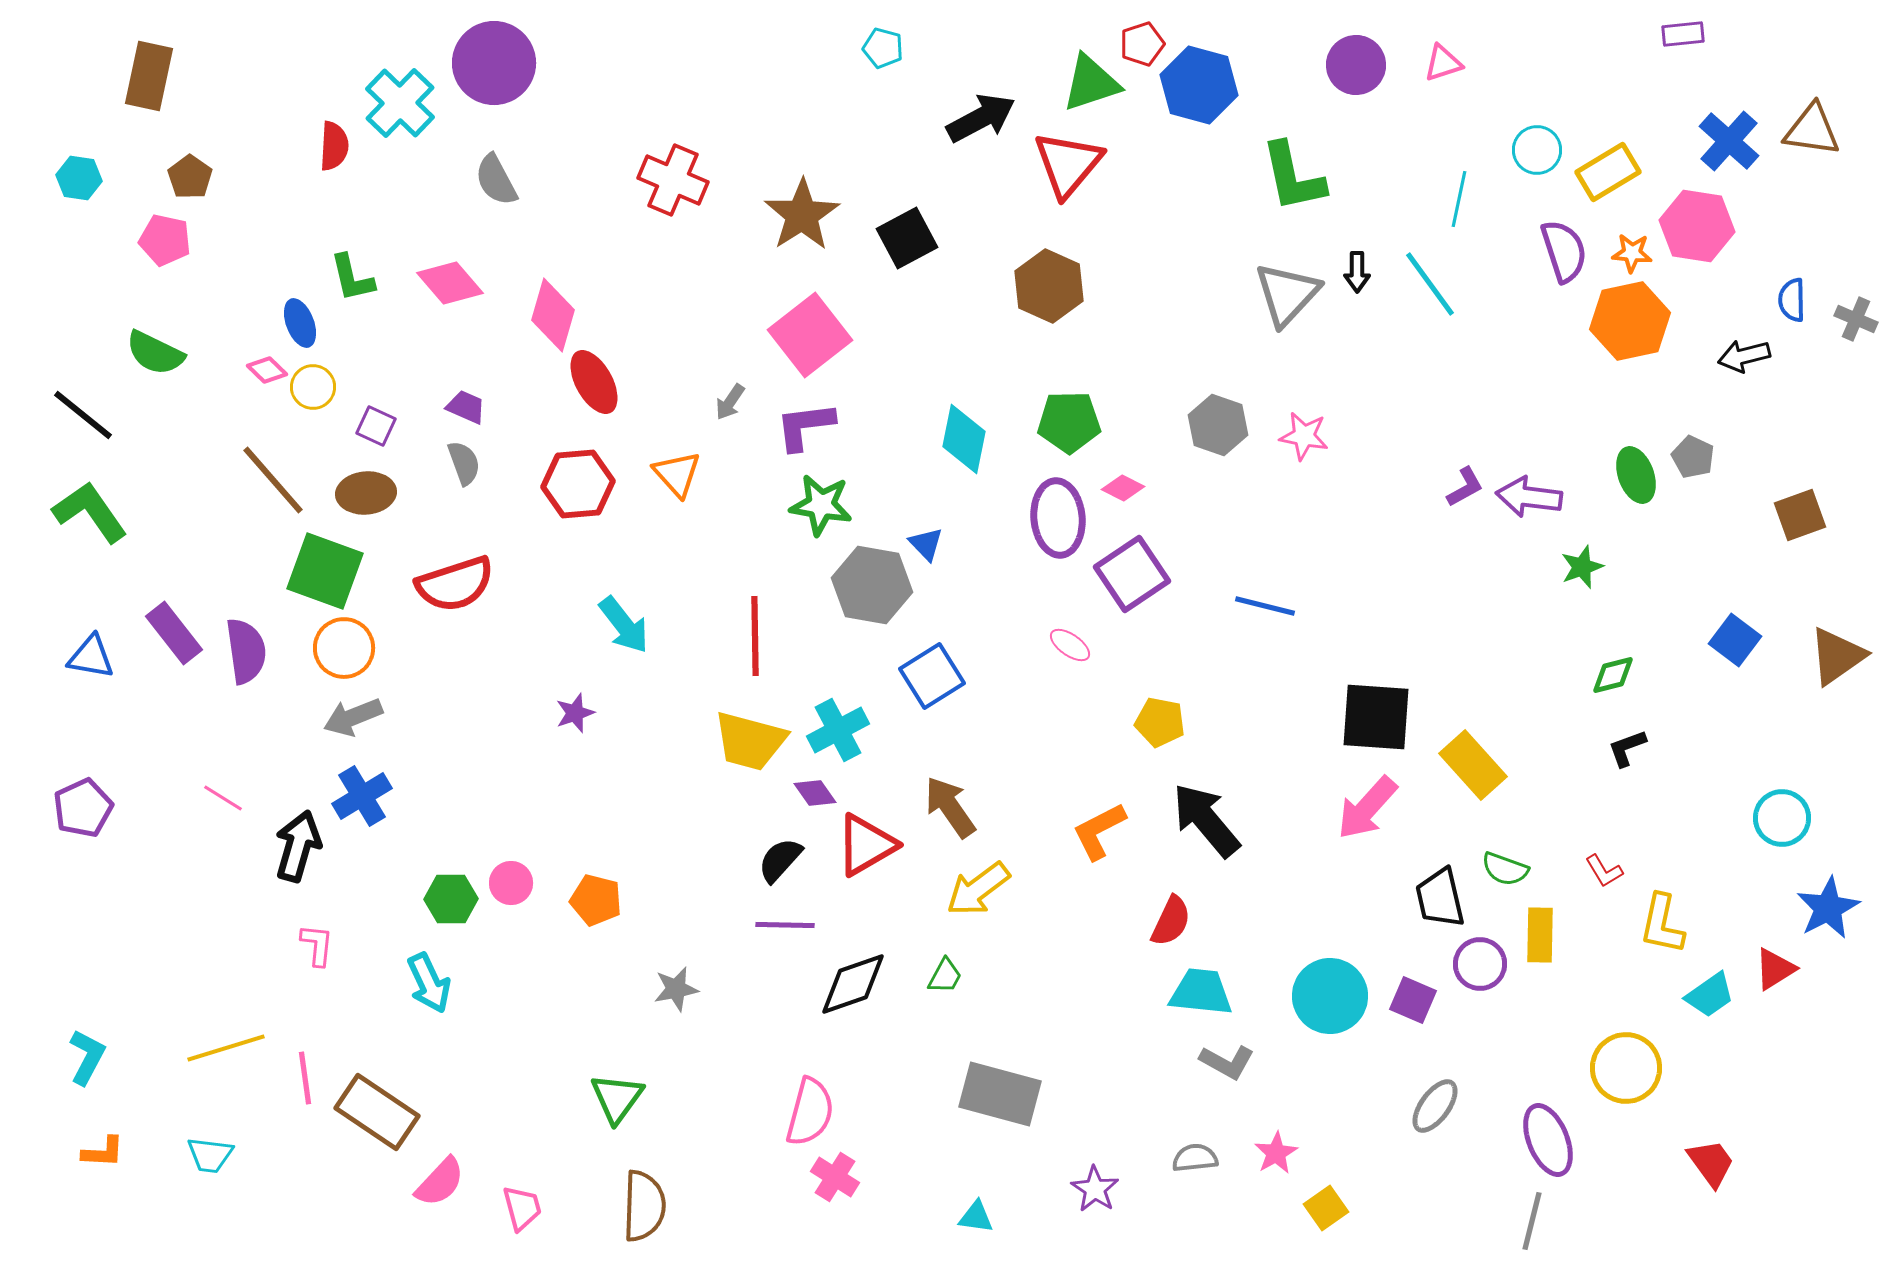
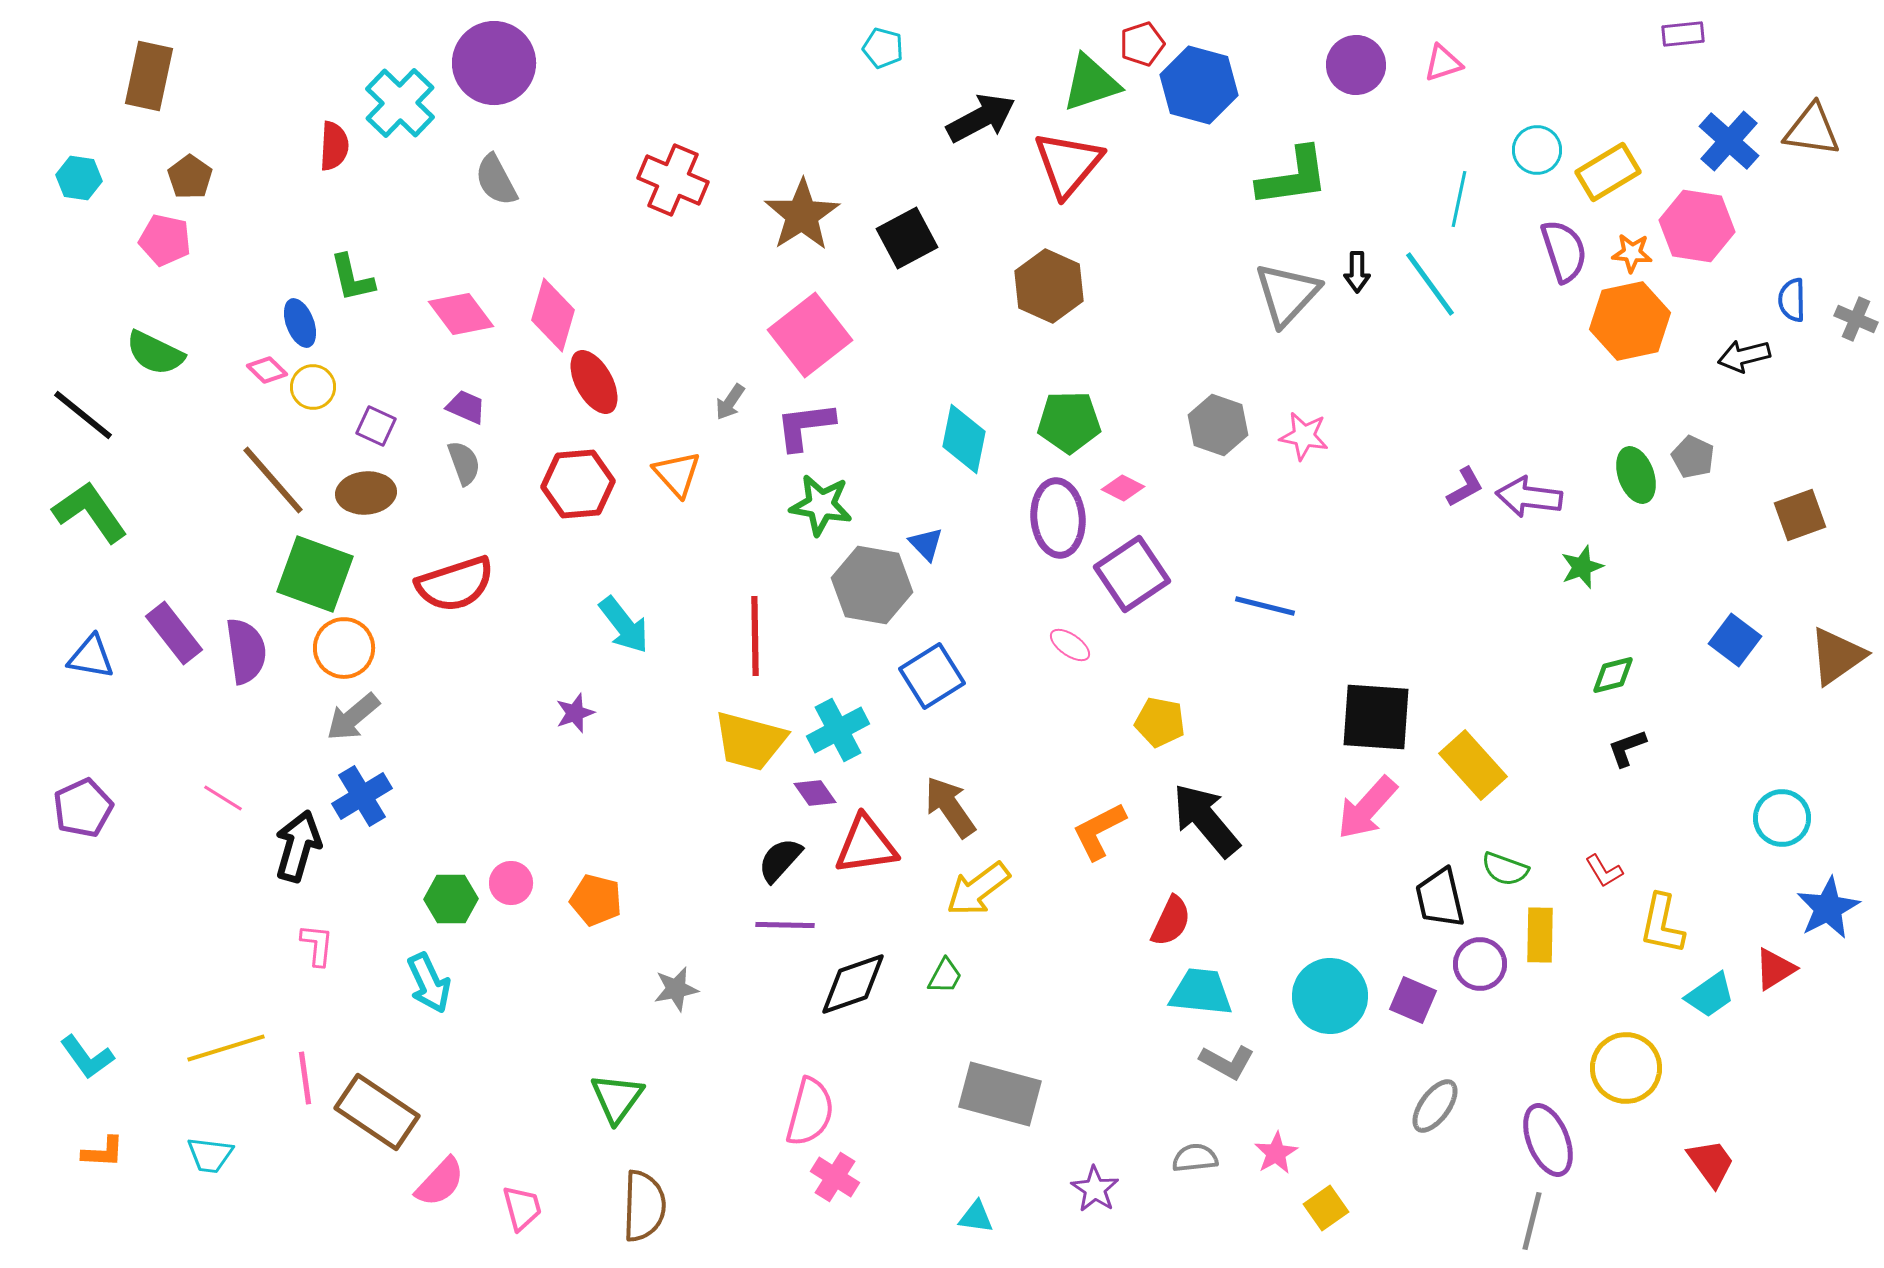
green L-shape at (1293, 177): rotated 86 degrees counterclockwise
pink diamond at (450, 283): moved 11 px right, 31 px down; rotated 4 degrees clockwise
green square at (325, 571): moved 10 px left, 3 px down
gray arrow at (353, 717): rotated 18 degrees counterclockwise
red triangle at (866, 845): rotated 22 degrees clockwise
cyan L-shape at (87, 1057): rotated 116 degrees clockwise
